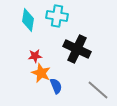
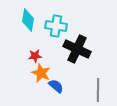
cyan cross: moved 1 px left, 10 px down
blue semicircle: rotated 28 degrees counterclockwise
gray line: rotated 50 degrees clockwise
